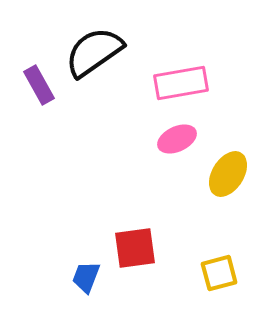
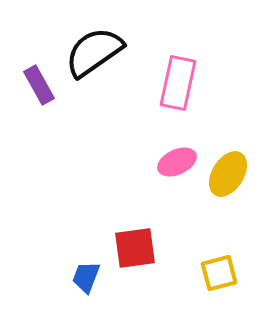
pink rectangle: moved 3 px left; rotated 68 degrees counterclockwise
pink ellipse: moved 23 px down
